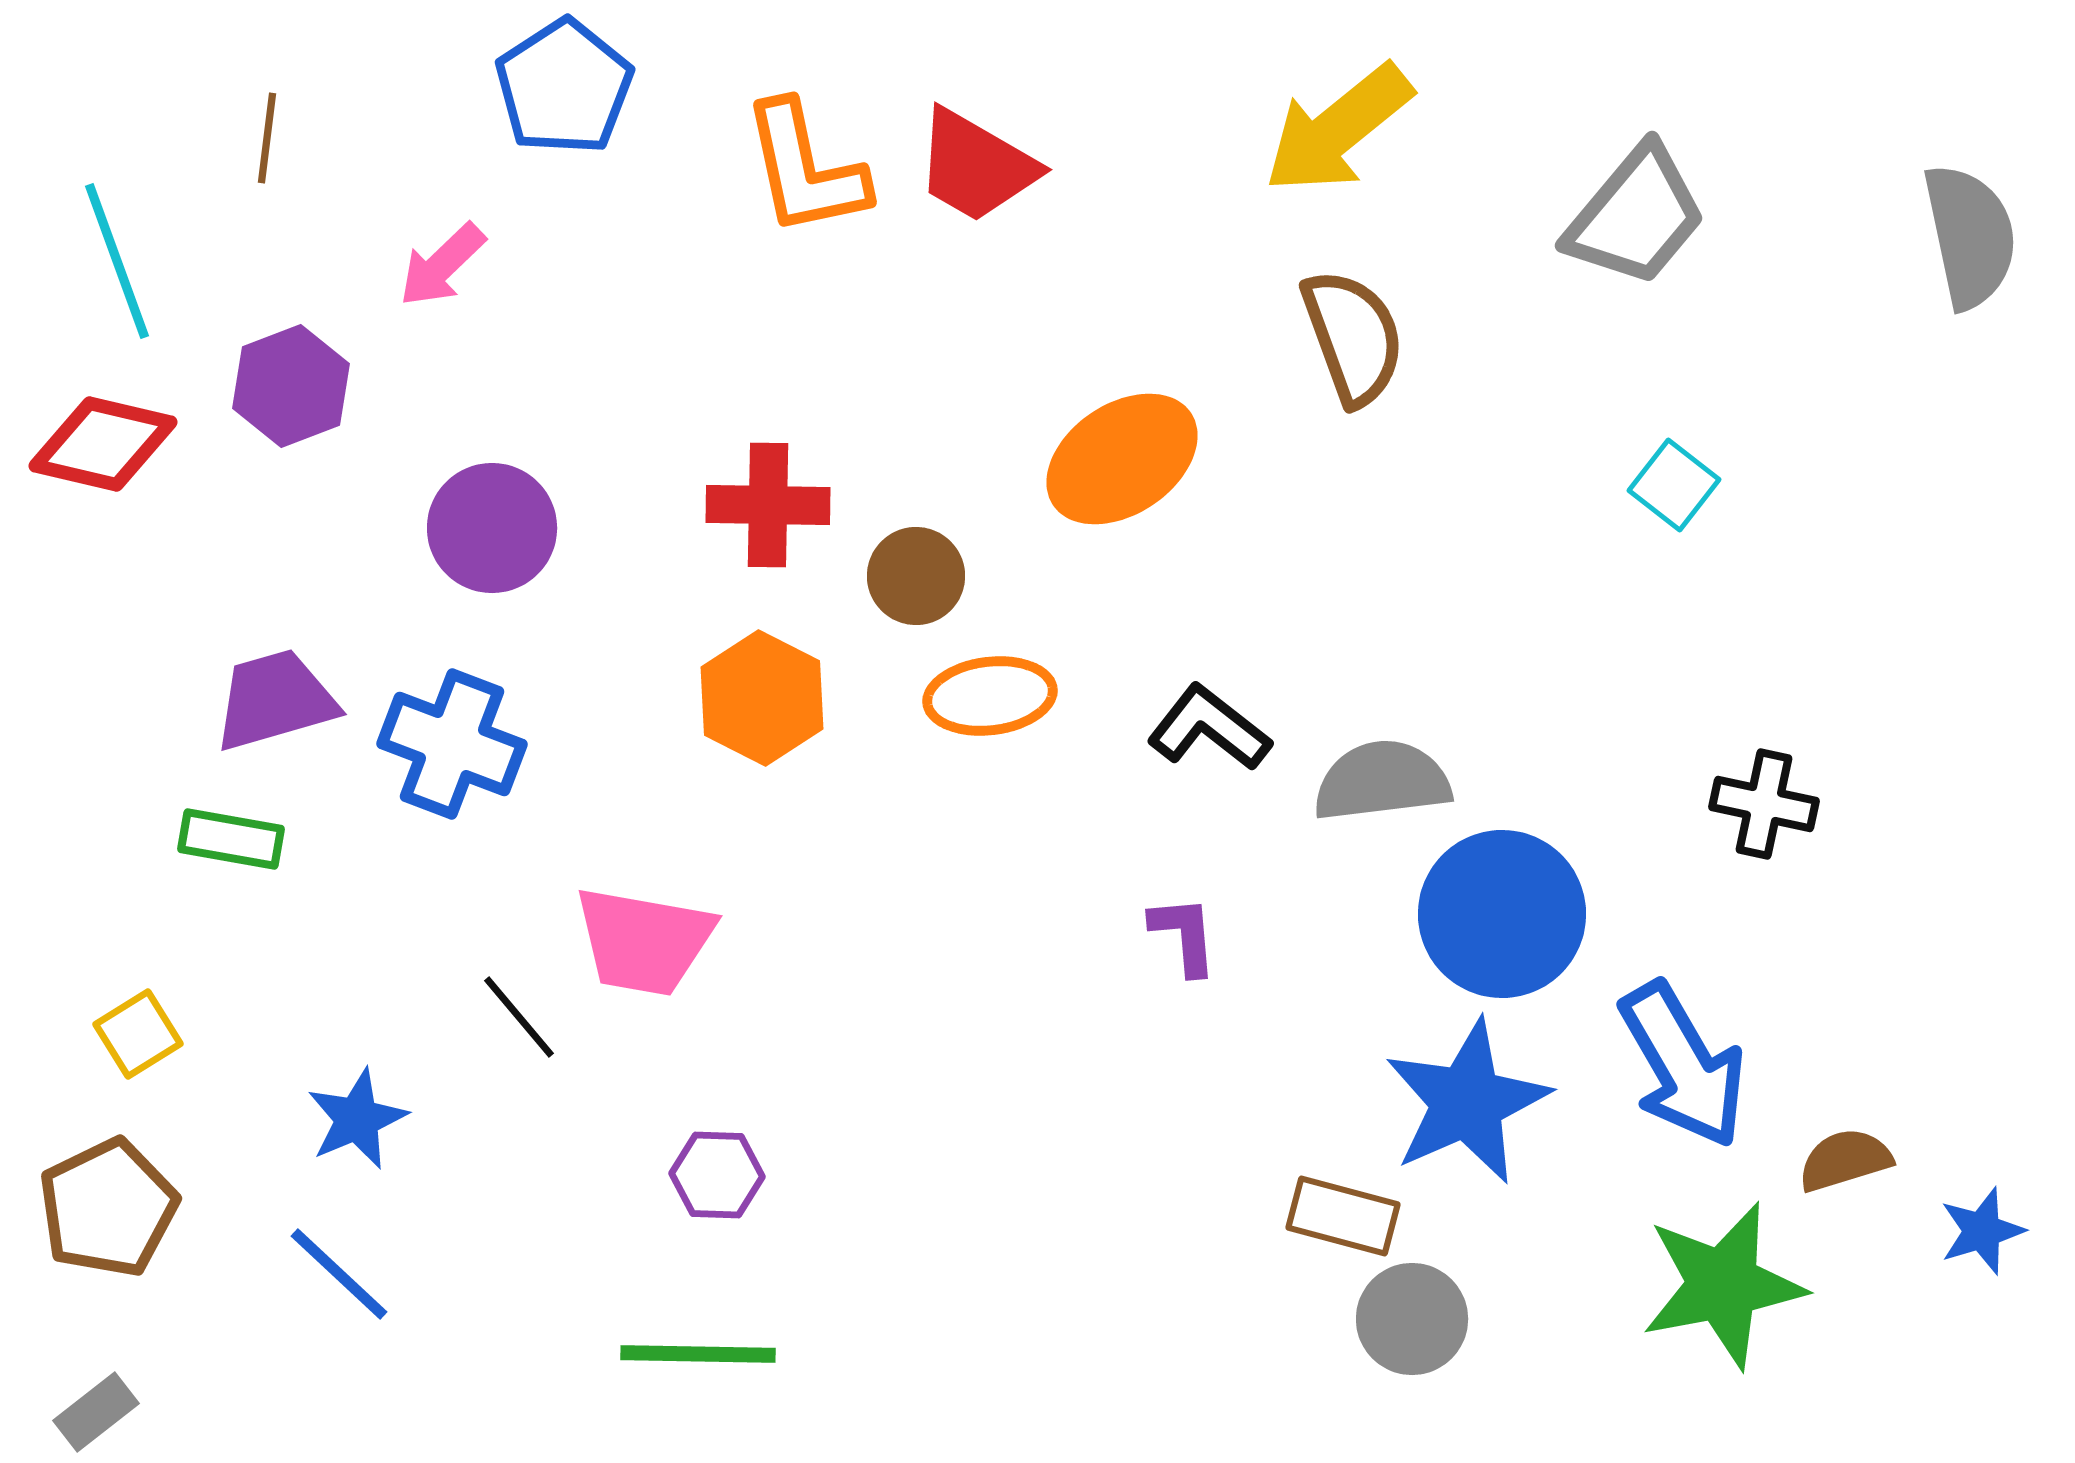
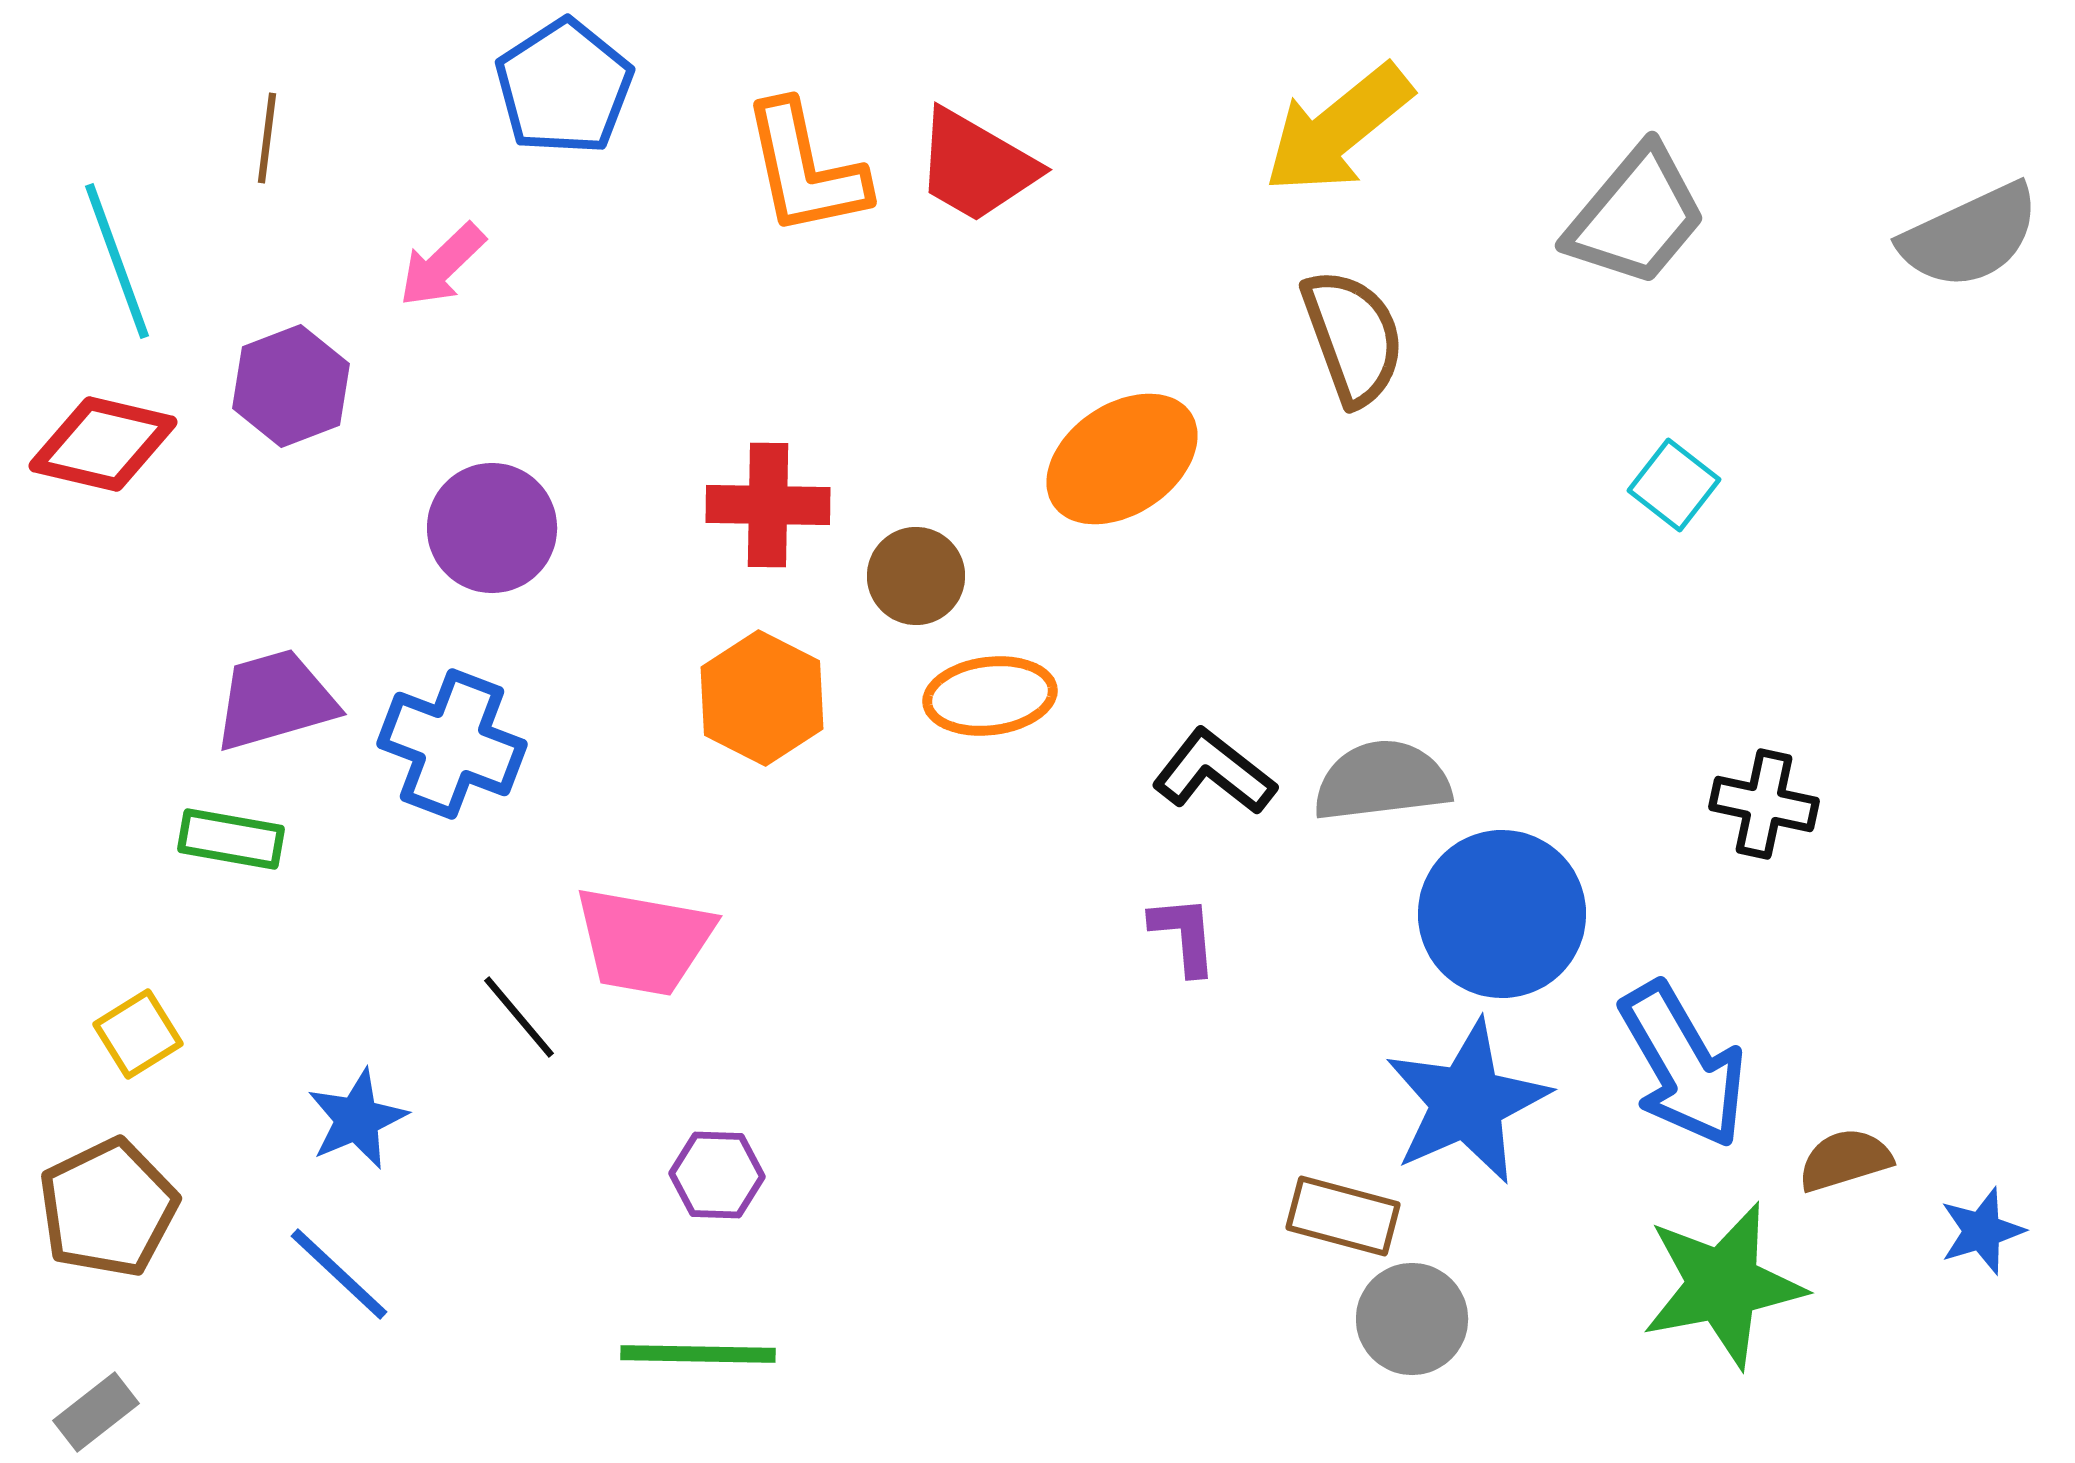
gray semicircle at (1970, 236): rotated 77 degrees clockwise
black L-shape at (1209, 728): moved 5 px right, 44 px down
